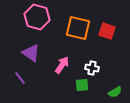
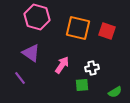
white cross: rotated 24 degrees counterclockwise
